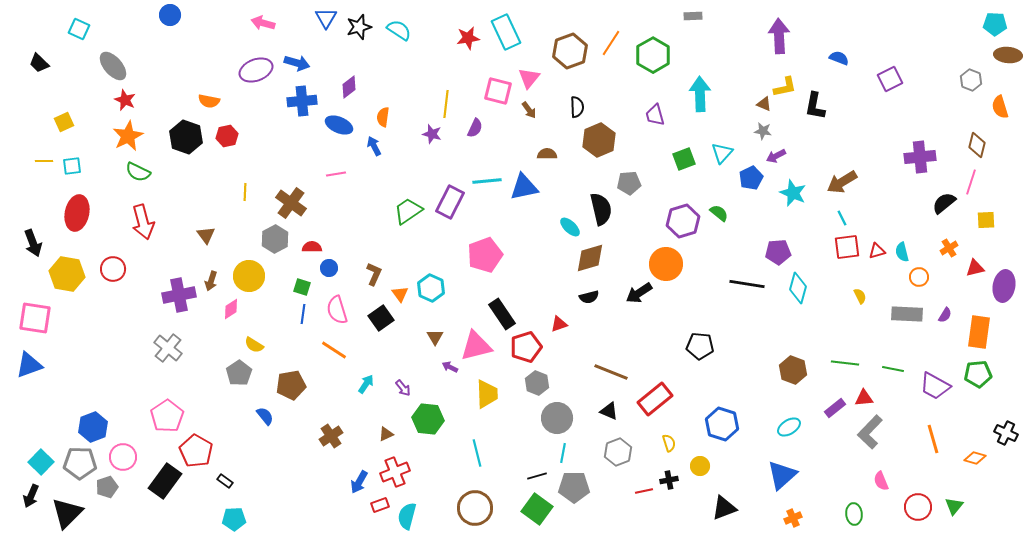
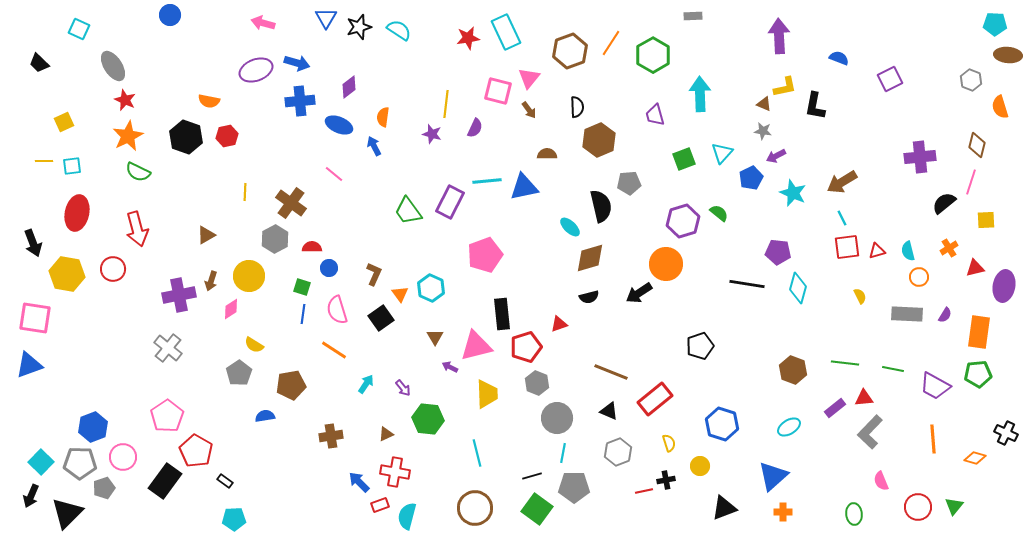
gray ellipse at (113, 66): rotated 8 degrees clockwise
blue cross at (302, 101): moved 2 px left
pink line at (336, 174): moved 2 px left; rotated 48 degrees clockwise
black semicircle at (601, 209): moved 3 px up
green trapezoid at (408, 211): rotated 92 degrees counterclockwise
red arrow at (143, 222): moved 6 px left, 7 px down
brown triangle at (206, 235): rotated 36 degrees clockwise
purple pentagon at (778, 252): rotated 10 degrees clockwise
cyan semicircle at (902, 252): moved 6 px right, 1 px up
black rectangle at (502, 314): rotated 28 degrees clockwise
black pentagon at (700, 346): rotated 24 degrees counterclockwise
blue semicircle at (265, 416): rotated 60 degrees counterclockwise
brown cross at (331, 436): rotated 25 degrees clockwise
orange line at (933, 439): rotated 12 degrees clockwise
red cross at (395, 472): rotated 32 degrees clockwise
blue triangle at (782, 475): moved 9 px left, 1 px down
black line at (537, 476): moved 5 px left
black cross at (669, 480): moved 3 px left
blue arrow at (359, 482): rotated 105 degrees clockwise
gray pentagon at (107, 487): moved 3 px left, 1 px down
orange cross at (793, 518): moved 10 px left, 6 px up; rotated 24 degrees clockwise
